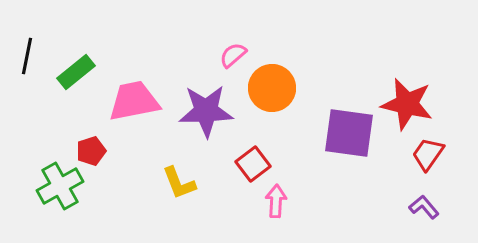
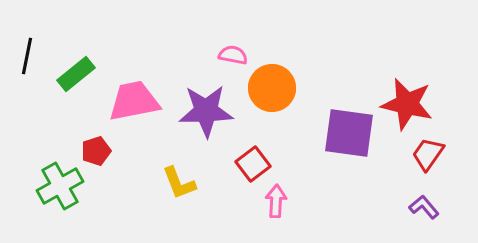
pink semicircle: rotated 52 degrees clockwise
green rectangle: moved 2 px down
red pentagon: moved 5 px right
